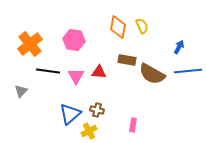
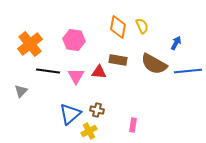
blue arrow: moved 3 px left, 4 px up
brown rectangle: moved 9 px left
brown semicircle: moved 2 px right, 10 px up
